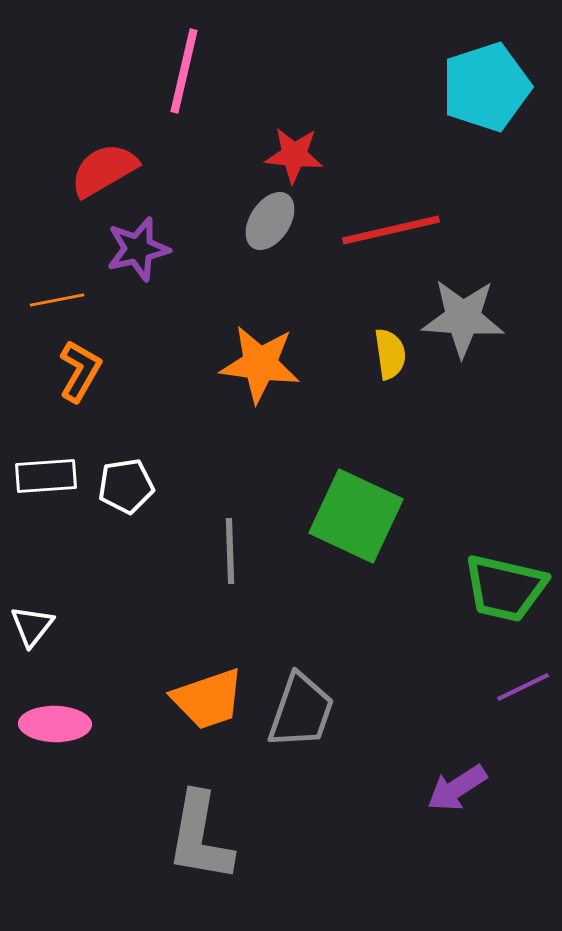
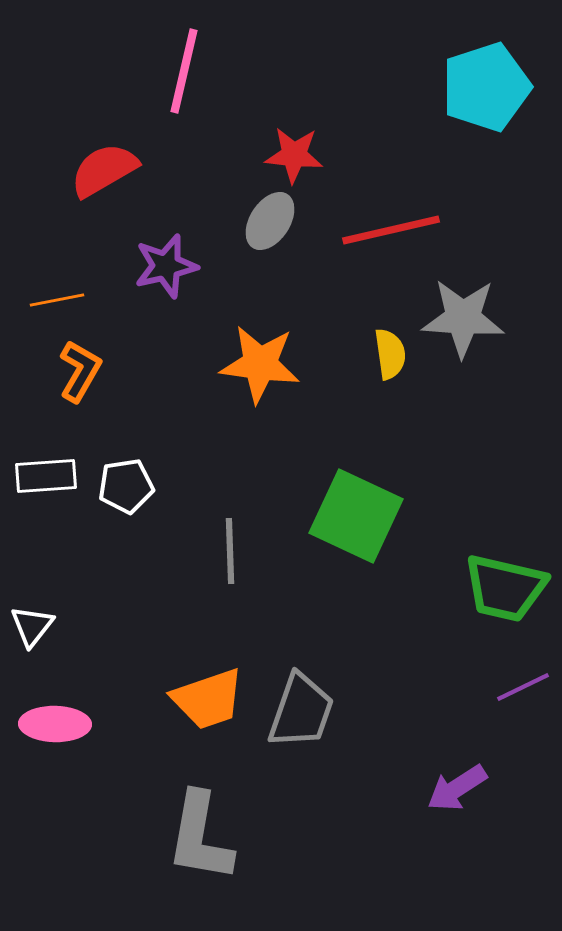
purple star: moved 28 px right, 17 px down
